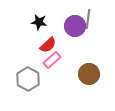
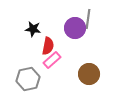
black star: moved 6 px left, 7 px down
purple circle: moved 2 px down
red semicircle: moved 1 px down; rotated 36 degrees counterclockwise
gray hexagon: rotated 20 degrees clockwise
